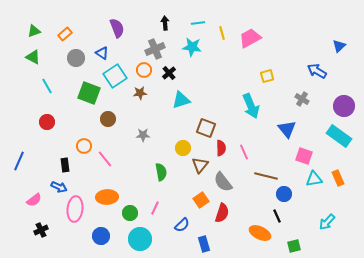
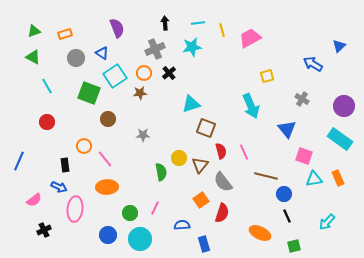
yellow line at (222, 33): moved 3 px up
orange rectangle at (65, 34): rotated 24 degrees clockwise
cyan star at (192, 47): rotated 18 degrees counterclockwise
orange circle at (144, 70): moved 3 px down
blue arrow at (317, 71): moved 4 px left, 7 px up
cyan triangle at (181, 100): moved 10 px right, 4 px down
cyan rectangle at (339, 136): moved 1 px right, 3 px down
yellow circle at (183, 148): moved 4 px left, 10 px down
red semicircle at (221, 148): moved 3 px down; rotated 14 degrees counterclockwise
orange ellipse at (107, 197): moved 10 px up
black line at (277, 216): moved 10 px right
blue semicircle at (182, 225): rotated 140 degrees counterclockwise
black cross at (41, 230): moved 3 px right
blue circle at (101, 236): moved 7 px right, 1 px up
